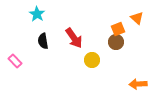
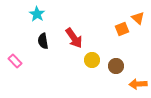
orange triangle: moved 1 px right
orange square: moved 4 px right
brown circle: moved 24 px down
